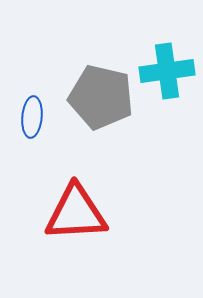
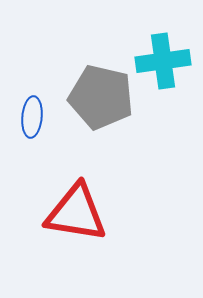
cyan cross: moved 4 px left, 10 px up
red triangle: rotated 12 degrees clockwise
